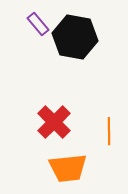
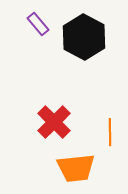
black hexagon: moved 9 px right; rotated 18 degrees clockwise
orange line: moved 1 px right, 1 px down
orange trapezoid: moved 8 px right
